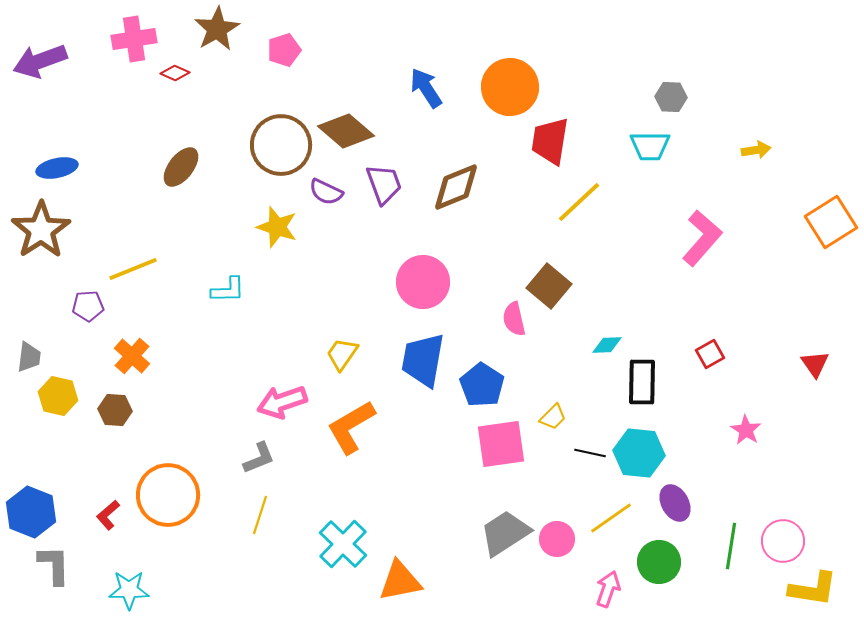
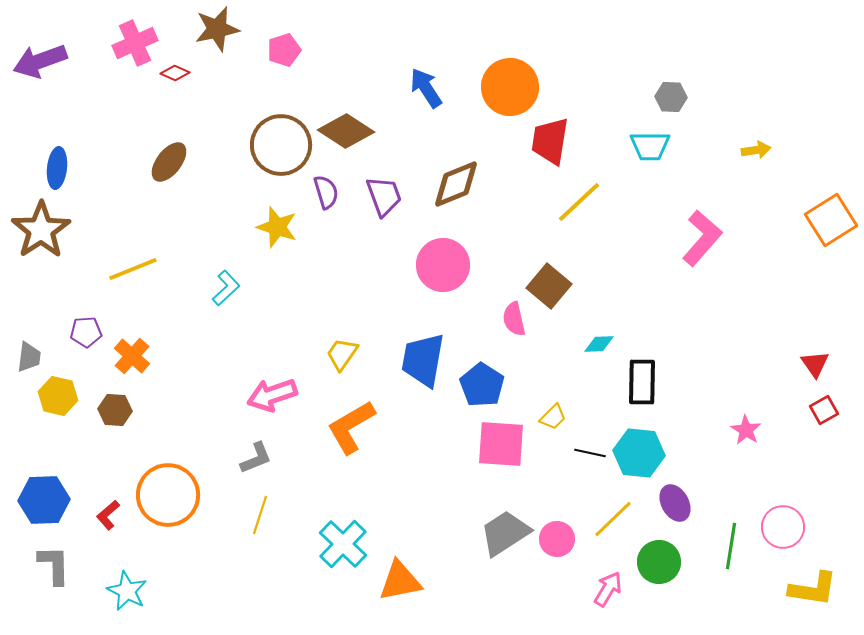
brown star at (217, 29): rotated 18 degrees clockwise
pink cross at (134, 39): moved 1 px right, 4 px down; rotated 15 degrees counterclockwise
brown diamond at (346, 131): rotated 8 degrees counterclockwise
brown ellipse at (181, 167): moved 12 px left, 5 px up
blue ellipse at (57, 168): rotated 72 degrees counterclockwise
purple trapezoid at (384, 184): moved 12 px down
brown diamond at (456, 187): moved 3 px up
purple semicircle at (326, 192): rotated 132 degrees counterclockwise
orange square at (831, 222): moved 2 px up
pink circle at (423, 282): moved 20 px right, 17 px up
cyan L-shape at (228, 290): moved 2 px left, 2 px up; rotated 42 degrees counterclockwise
purple pentagon at (88, 306): moved 2 px left, 26 px down
cyan diamond at (607, 345): moved 8 px left, 1 px up
red square at (710, 354): moved 114 px right, 56 px down
pink arrow at (282, 402): moved 10 px left, 7 px up
pink square at (501, 444): rotated 12 degrees clockwise
gray L-shape at (259, 458): moved 3 px left
blue hexagon at (31, 512): moved 13 px right, 12 px up; rotated 24 degrees counterclockwise
yellow line at (611, 518): moved 2 px right, 1 px down; rotated 9 degrees counterclockwise
pink circle at (783, 541): moved 14 px up
pink arrow at (608, 589): rotated 12 degrees clockwise
cyan star at (129, 590): moved 2 px left, 1 px down; rotated 27 degrees clockwise
